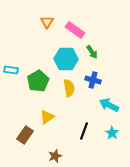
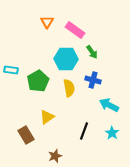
brown rectangle: moved 1 px right; rotated 66 degrees counterclockwise
